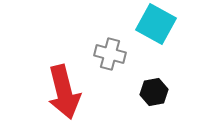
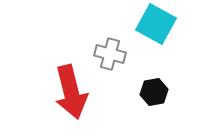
red arrow: moved 7 px right
